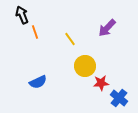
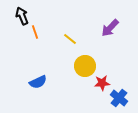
black arrow: moved 1 px down
purple arrow: moved 3 px right
yellow line: rotated 16 degrees counterclockwise
red star: moved 1 px right
